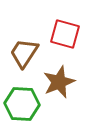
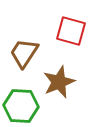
red square: moved 6 px right, 3 px up
green hexagon: moved 1 px left, 2 px down
